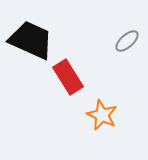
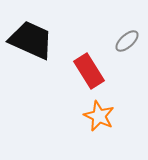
red rectangle: moved 21 px right, 6 px up
orange star: moved 3 px left, 1 px down
